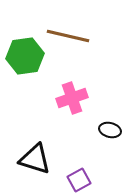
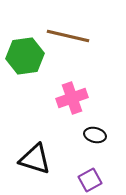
black ellipse: moved 15 px left, 5 px down
purple square: moved 11 px right
